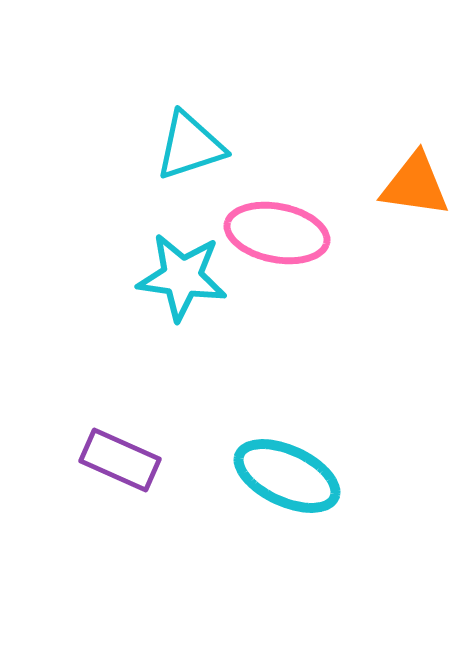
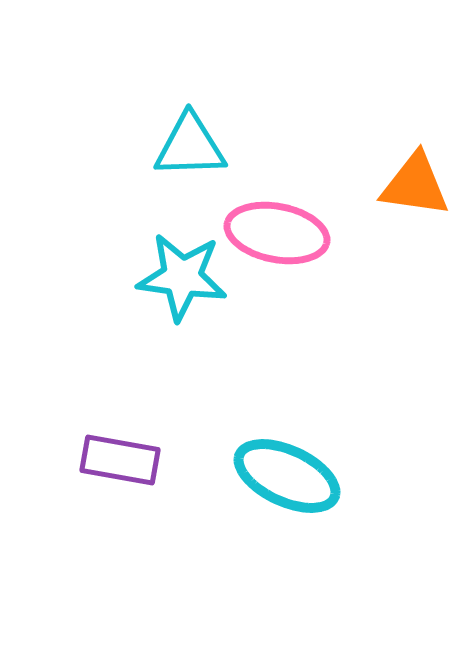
cyan triangle: rotated 16 degrees clockwise
purple rectangle: rotated 14 degrees counterclockwise
